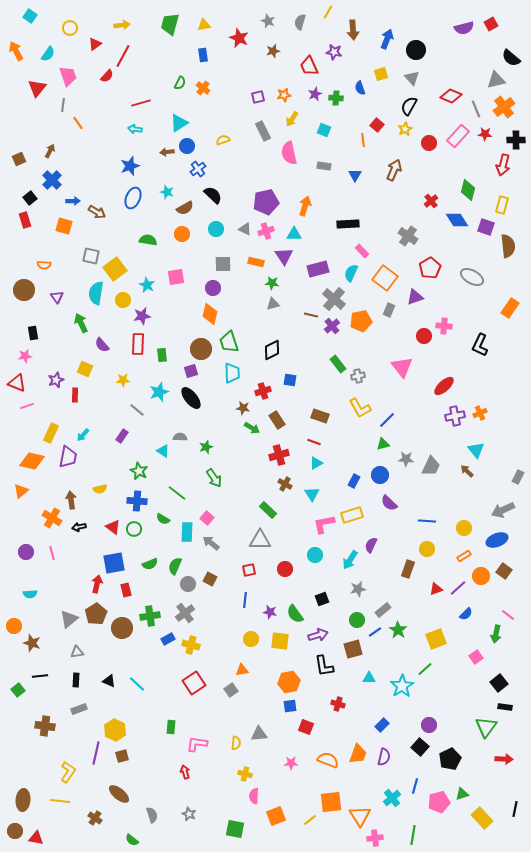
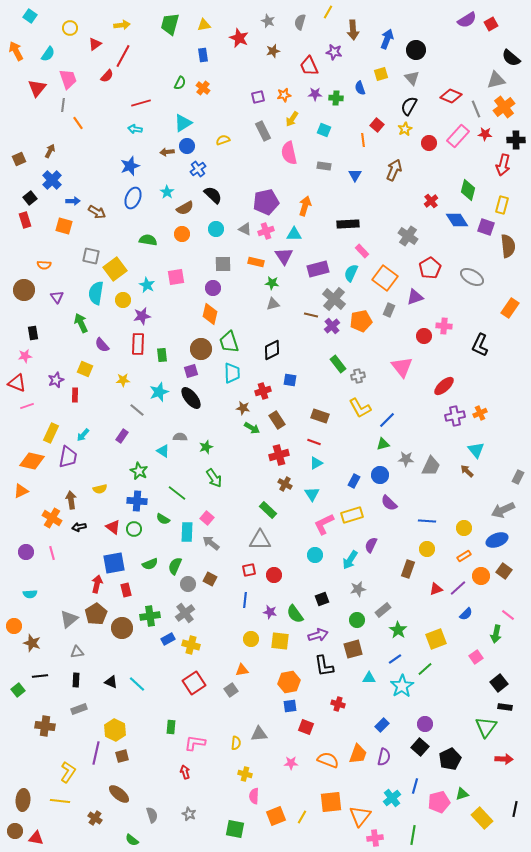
purple semicircle at (464, 28): moved 3 px right, 8 px up; rotated 18 degrees counterclockwise
pink trapezoid at (68, 76): moved 3 px down
purple star at (315, 94): rotated 24 degrees clockwise
cyan triangle at (179, 123): moved 4 px right
cyan star at (167, 192): rotated 16 degrees clockwise
orange triangle at (21, 491): rotated 14 degrees clockwise
pink L-shape at (324, 524): rotated 15 degrees counterclockwise
red circle at (285, 569): moved 11 px left, 6 px down
blue line at (375, 632): moved 20 px right, 27 px down
black triangle at (109, 681): moved 2 px right, 1 px down
purple circle at (429, 725): moved 4 px left, 1 px up
pink L-shape at (197, 744): moved 2 px left, 1 px up
orange triangle at (360, 816): rotated 10 degrees clockwise
yellow line at (310, 820): moved 8 px left, 3 px up; rotated 24 degrees counterclockwise
